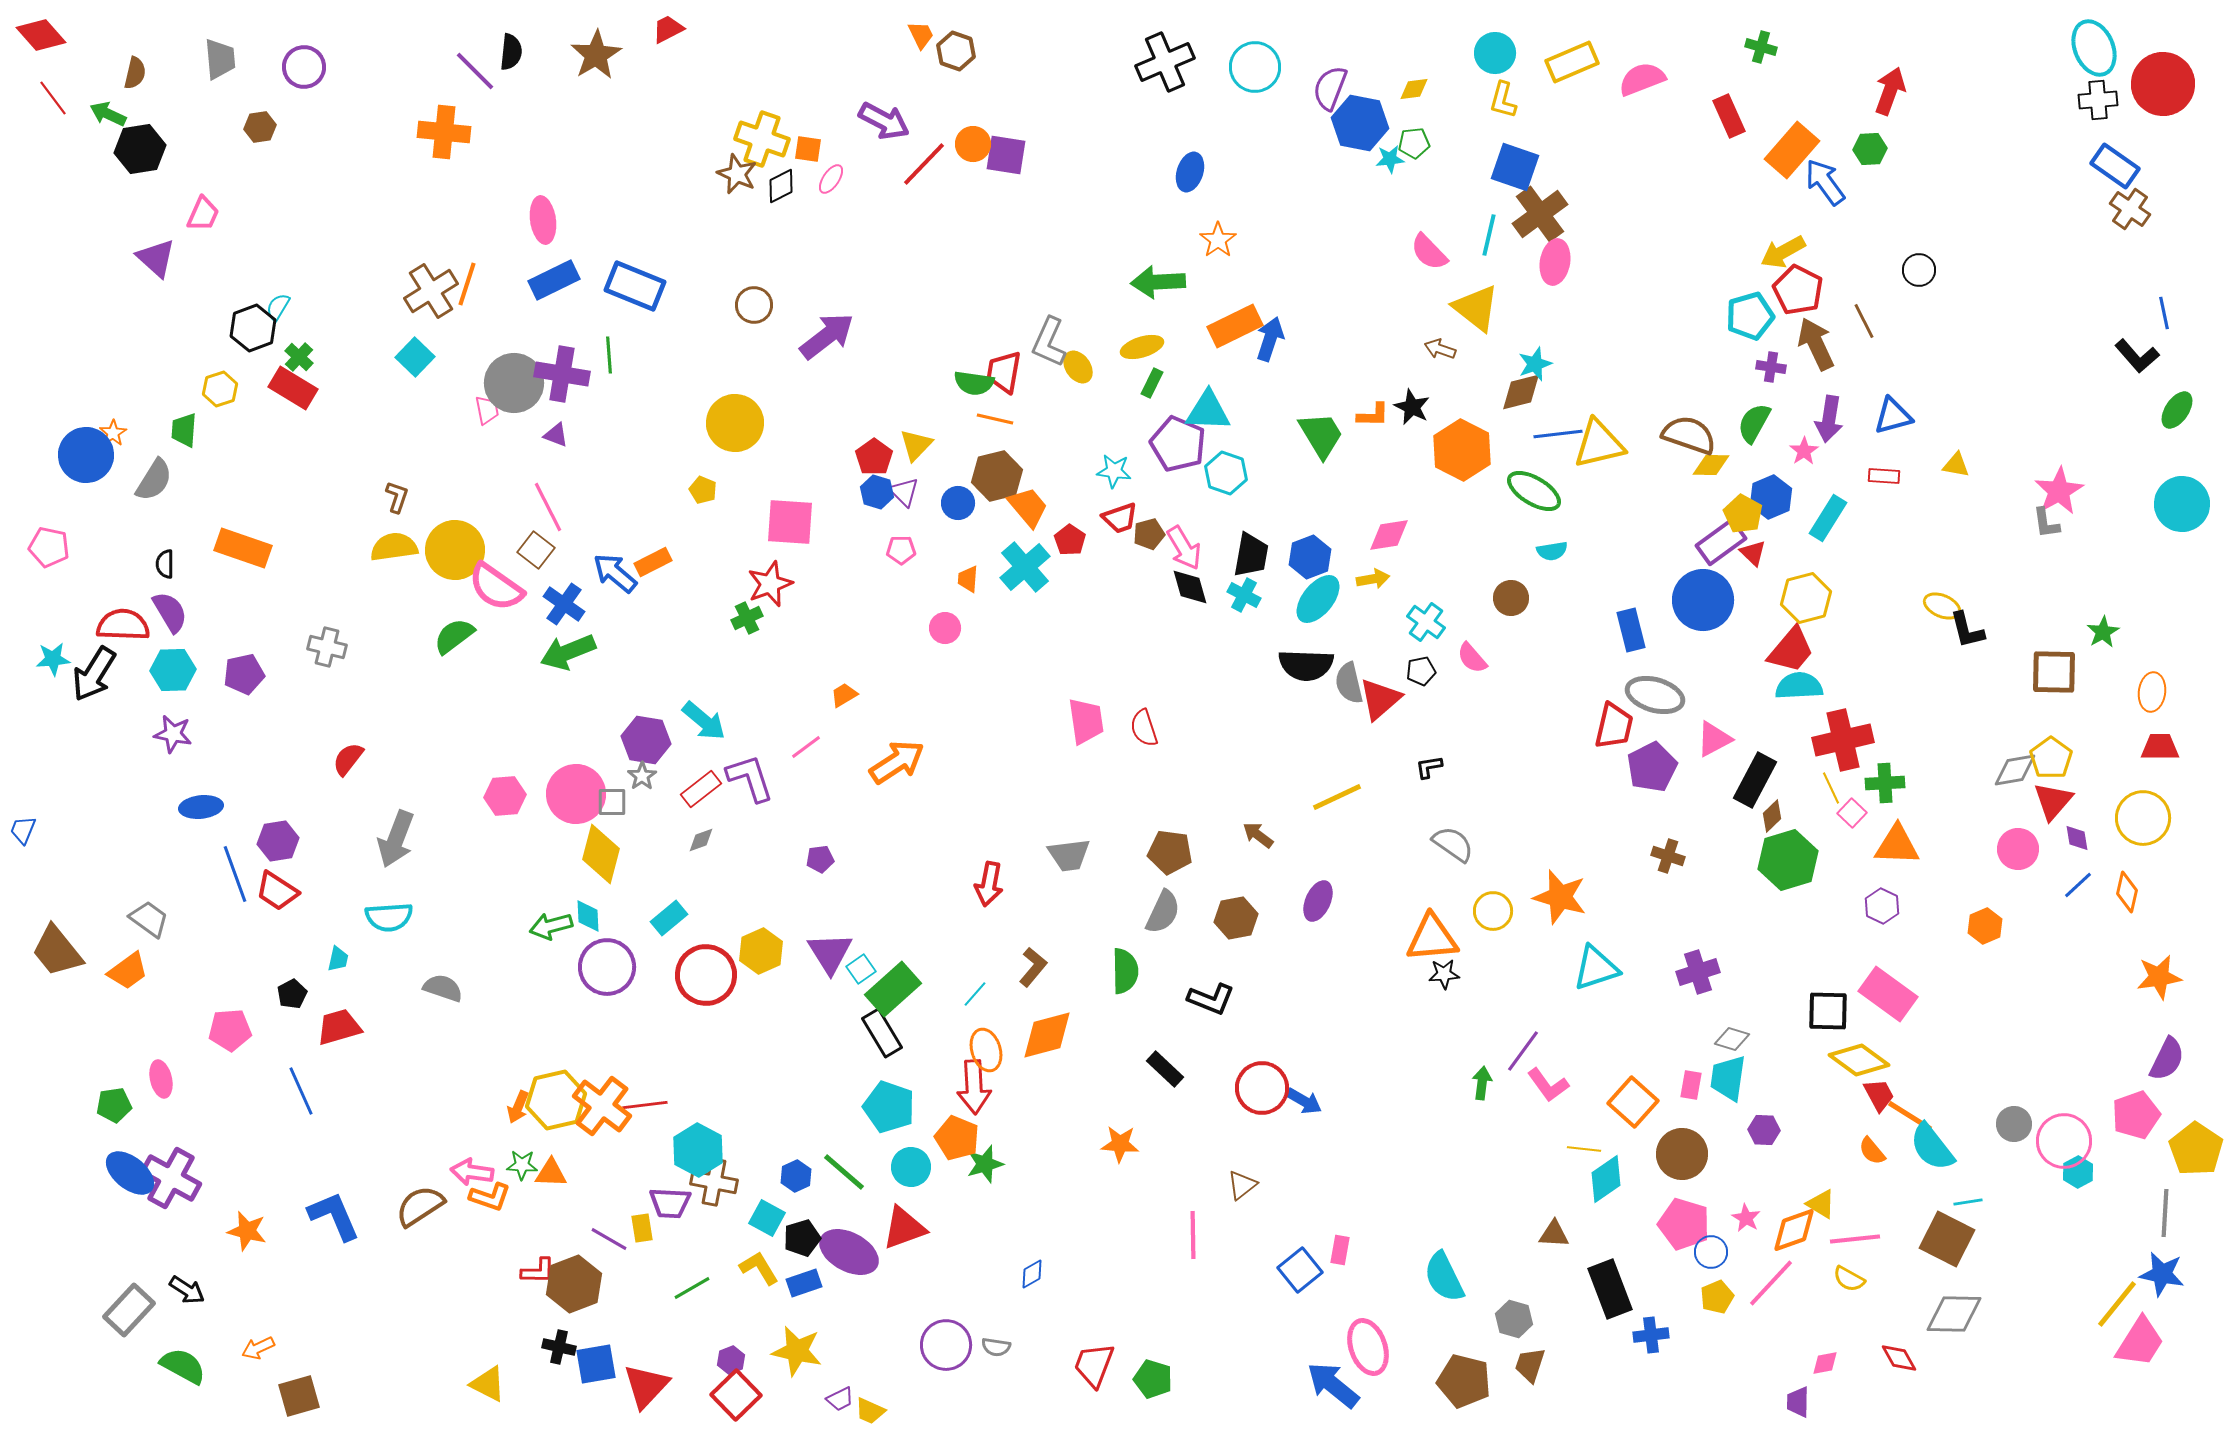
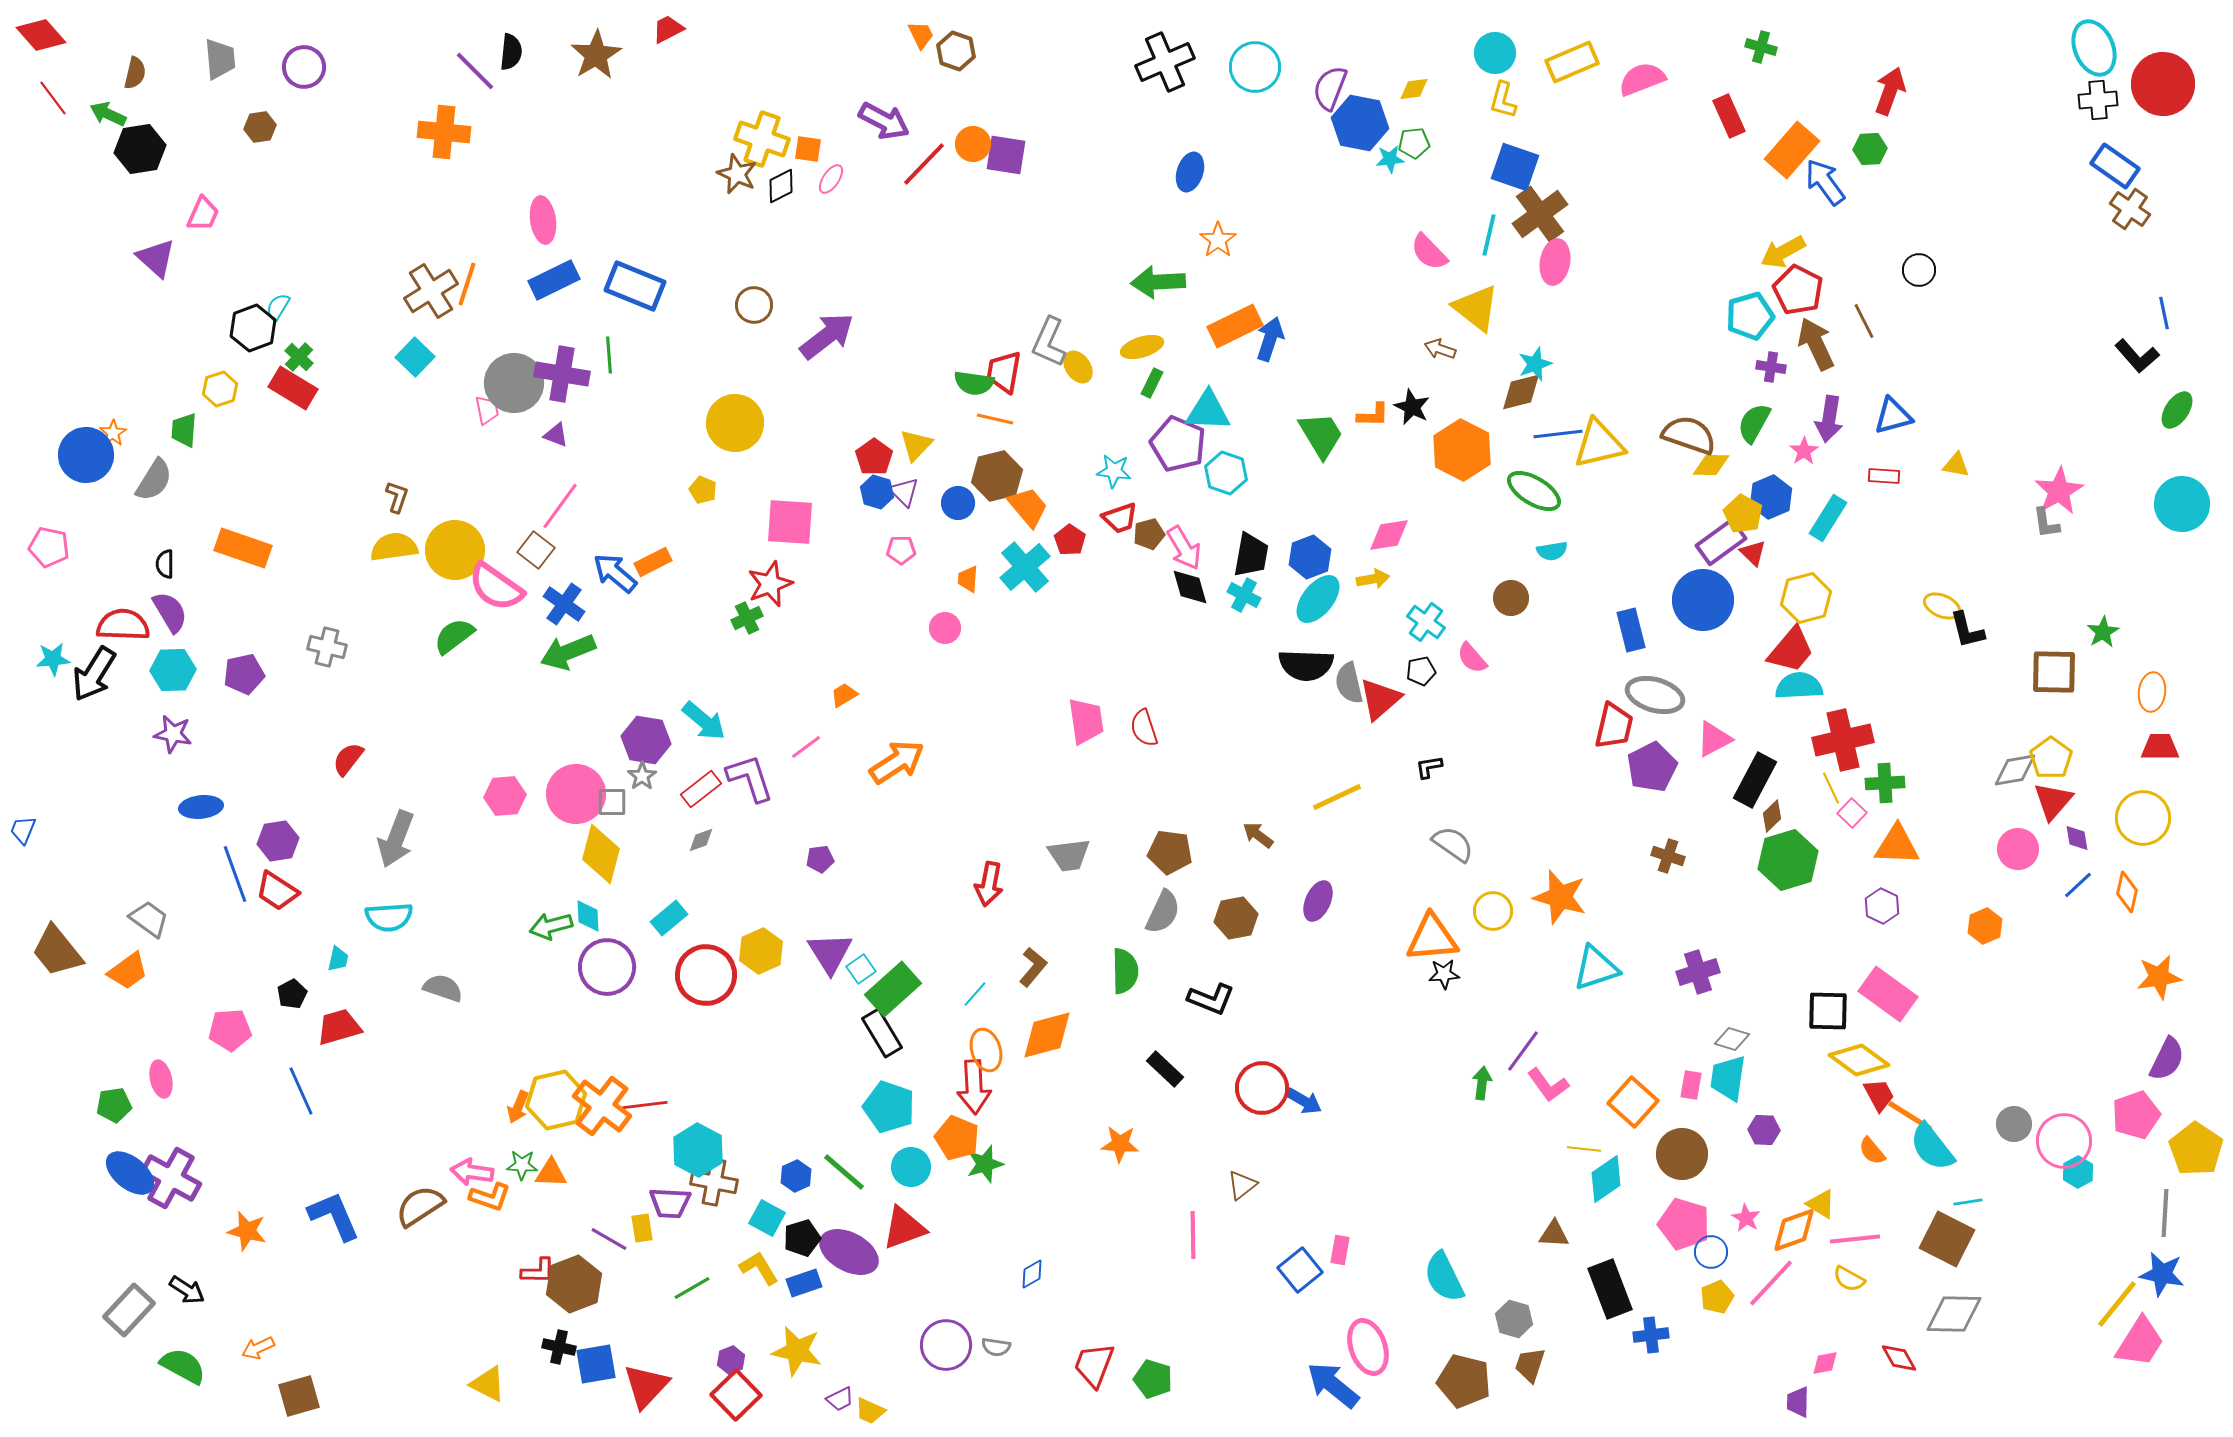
pink line at (548, 507): moved 12 px right, 1 px up; rotated 63 degrees clockwise
